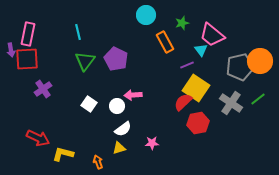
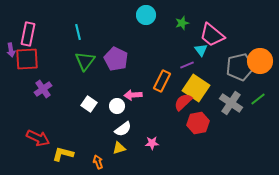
orange rectangle: moved 3 px left, 39 px down; rotated 55 degrees clockwise
